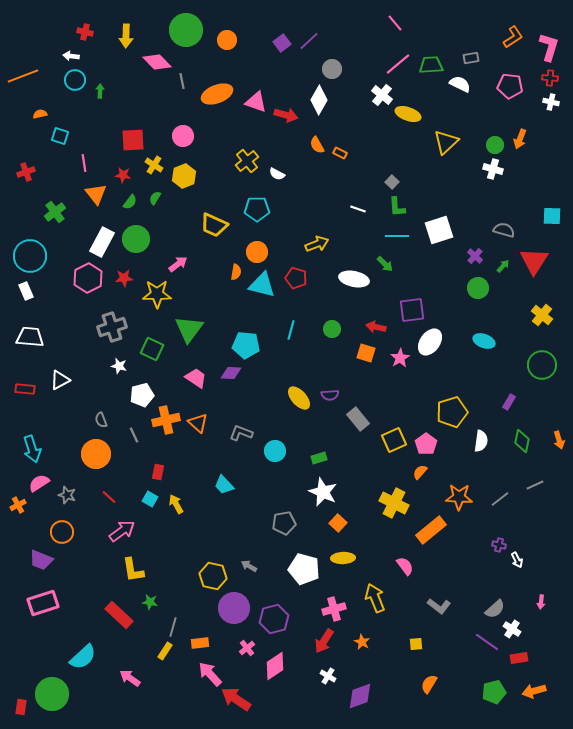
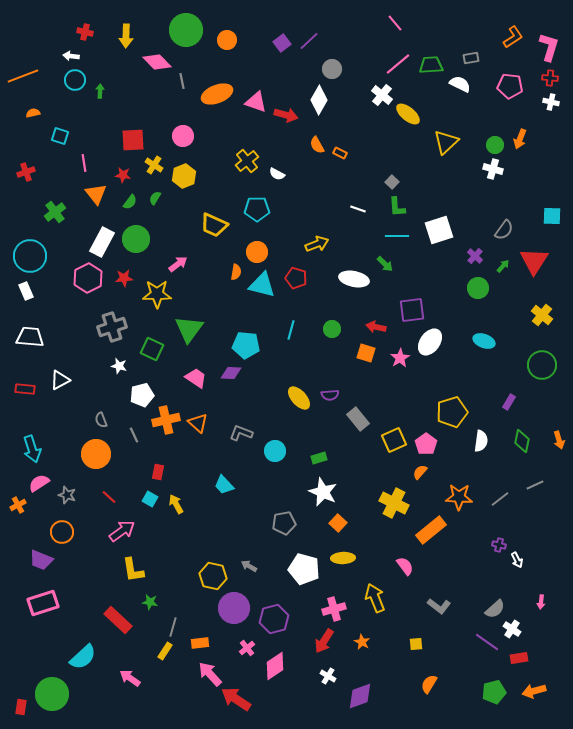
orange semicircle at (40, 114): moved 7 px left, 1 px up
yellow ellipse at (408, 114): rotated 20 degrees clockwise
gray semicircle at (504, 230): rotated 110 degrees clockwise
red rectangle at (119, 615): moved 1 px left, 5 px down
